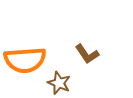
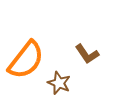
orange semicircle: moved 1 px right; rotated 48 degrees counterclockwise
